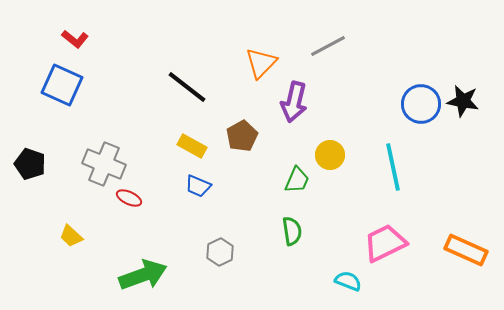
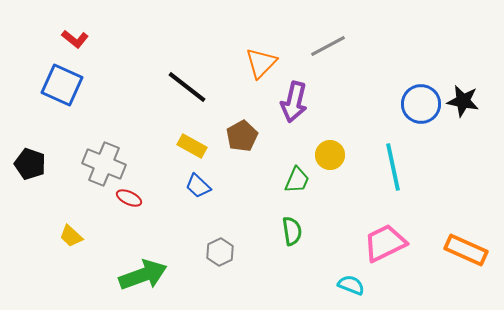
blue trapezoid: rotated 20 degrees clockwise
cyan semicircle: moved 3 px right, 4 px down
